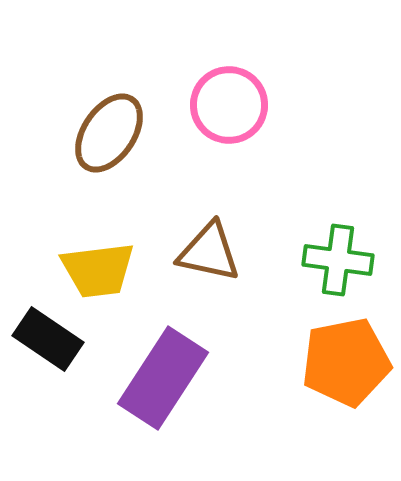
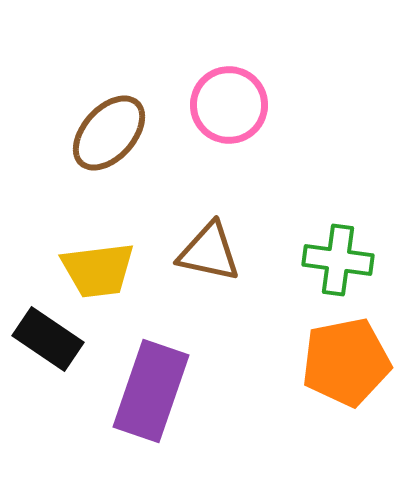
brown ellipse: rotated 8 degrees clockwise
purple rectangle: moved 12 px left, 13 px down; rotated 14 degrees counterclockwise
